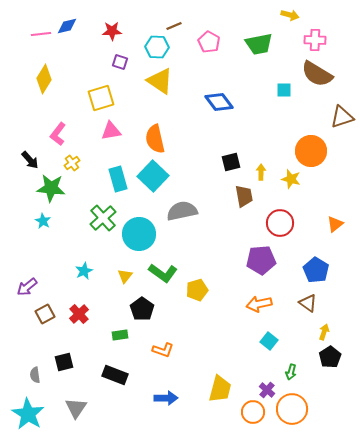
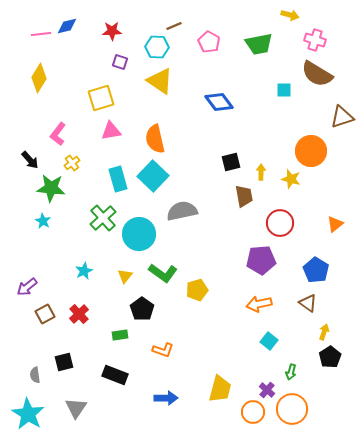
pink cross at (315, 40): rotated 15 degrees clockwise
yellow diamond at (44, 79): moved 5 px left, 1 px up
